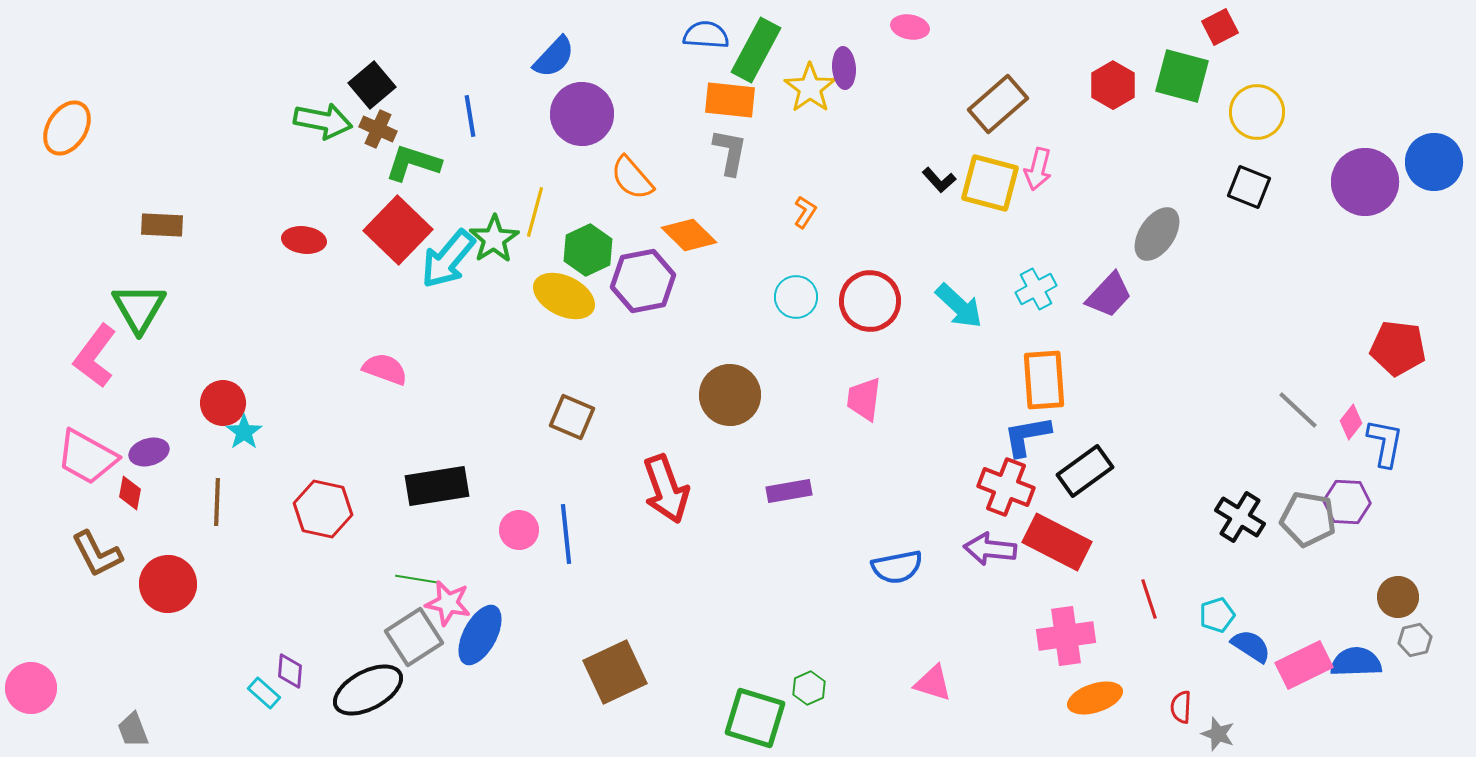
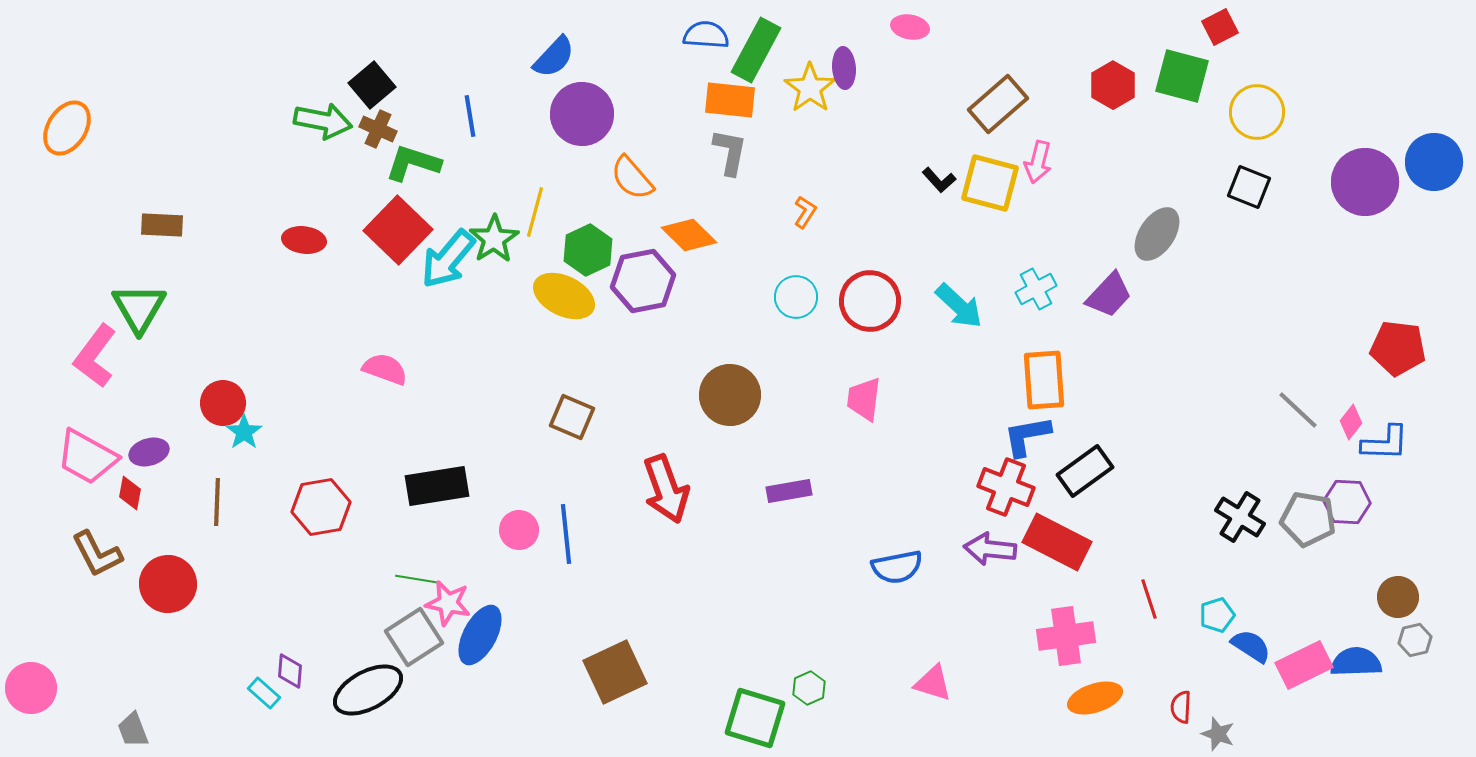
pink arrow at (1038, 169): moved 7 px up
blue L-shape at (1385, 443): rotated 81 degrees clockwise
red hexagon at (323, 509): moved 2 px left, 2 px up; rotated 22 degrees counterclockwise
